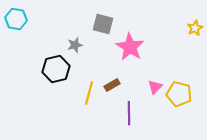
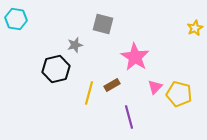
pink star: moved 5 px right, 10 px down
purple line: moved 4 px down; rotated 15 degrees counterclockwise
